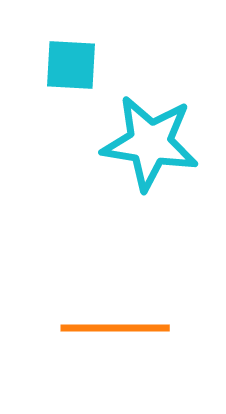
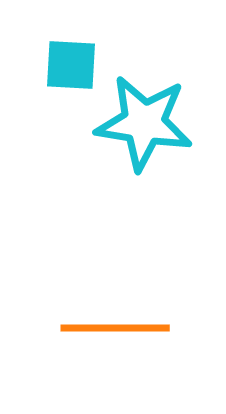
cyan star: moved 6 px left, 20 px up
